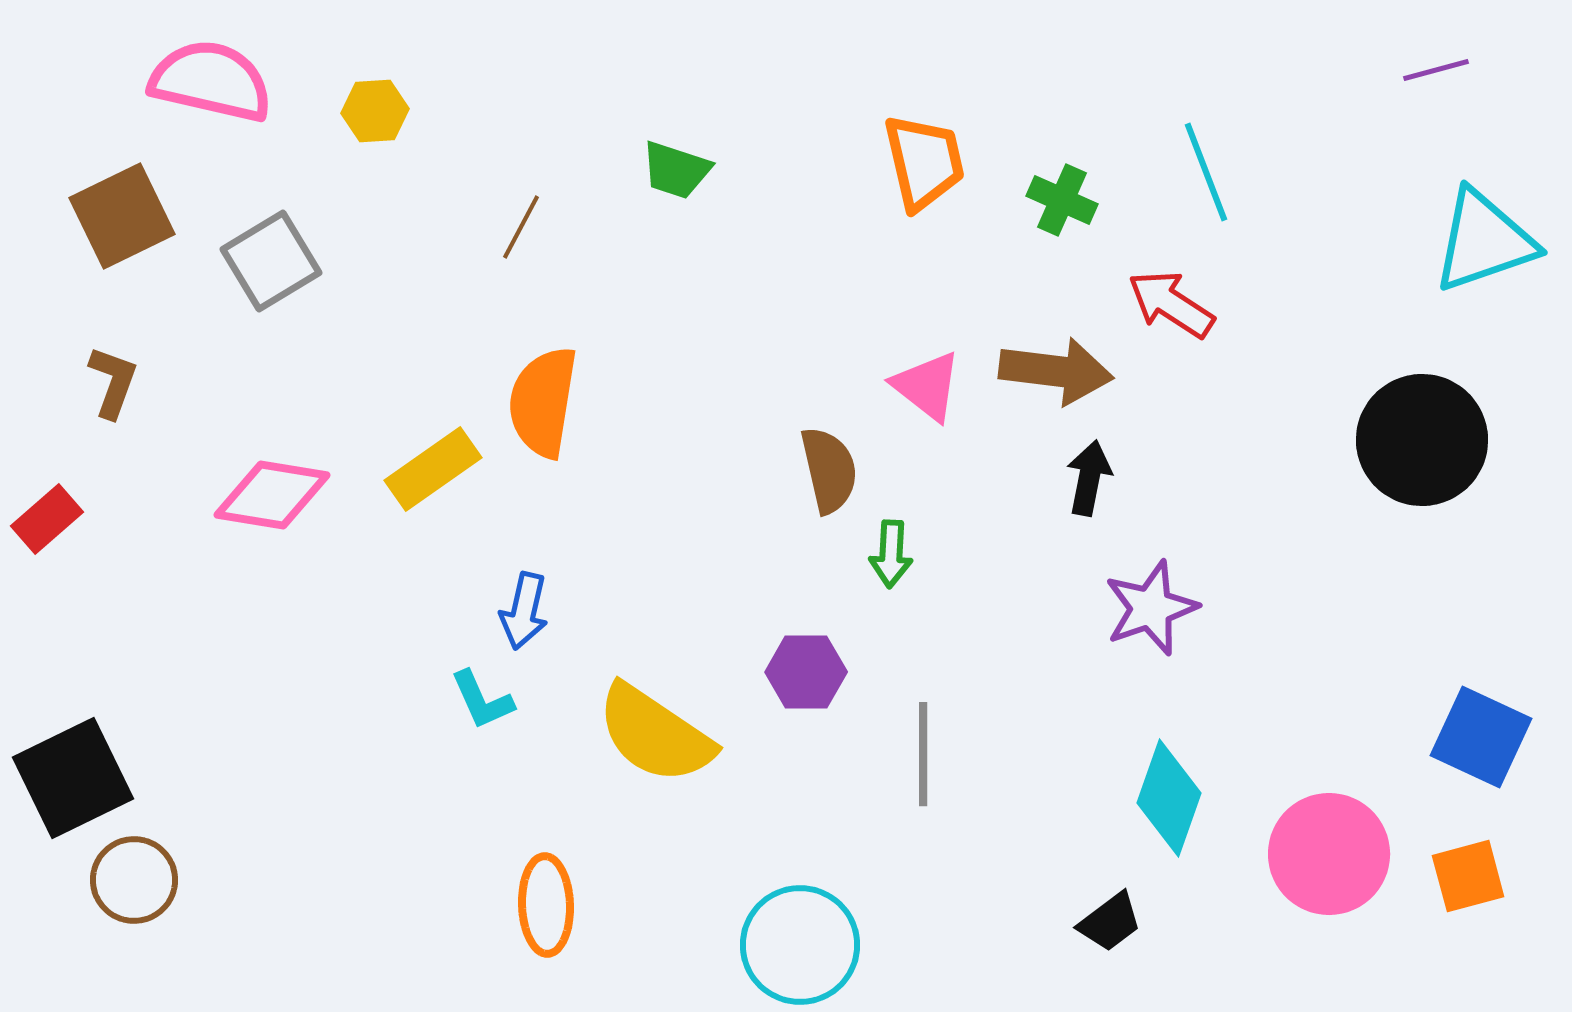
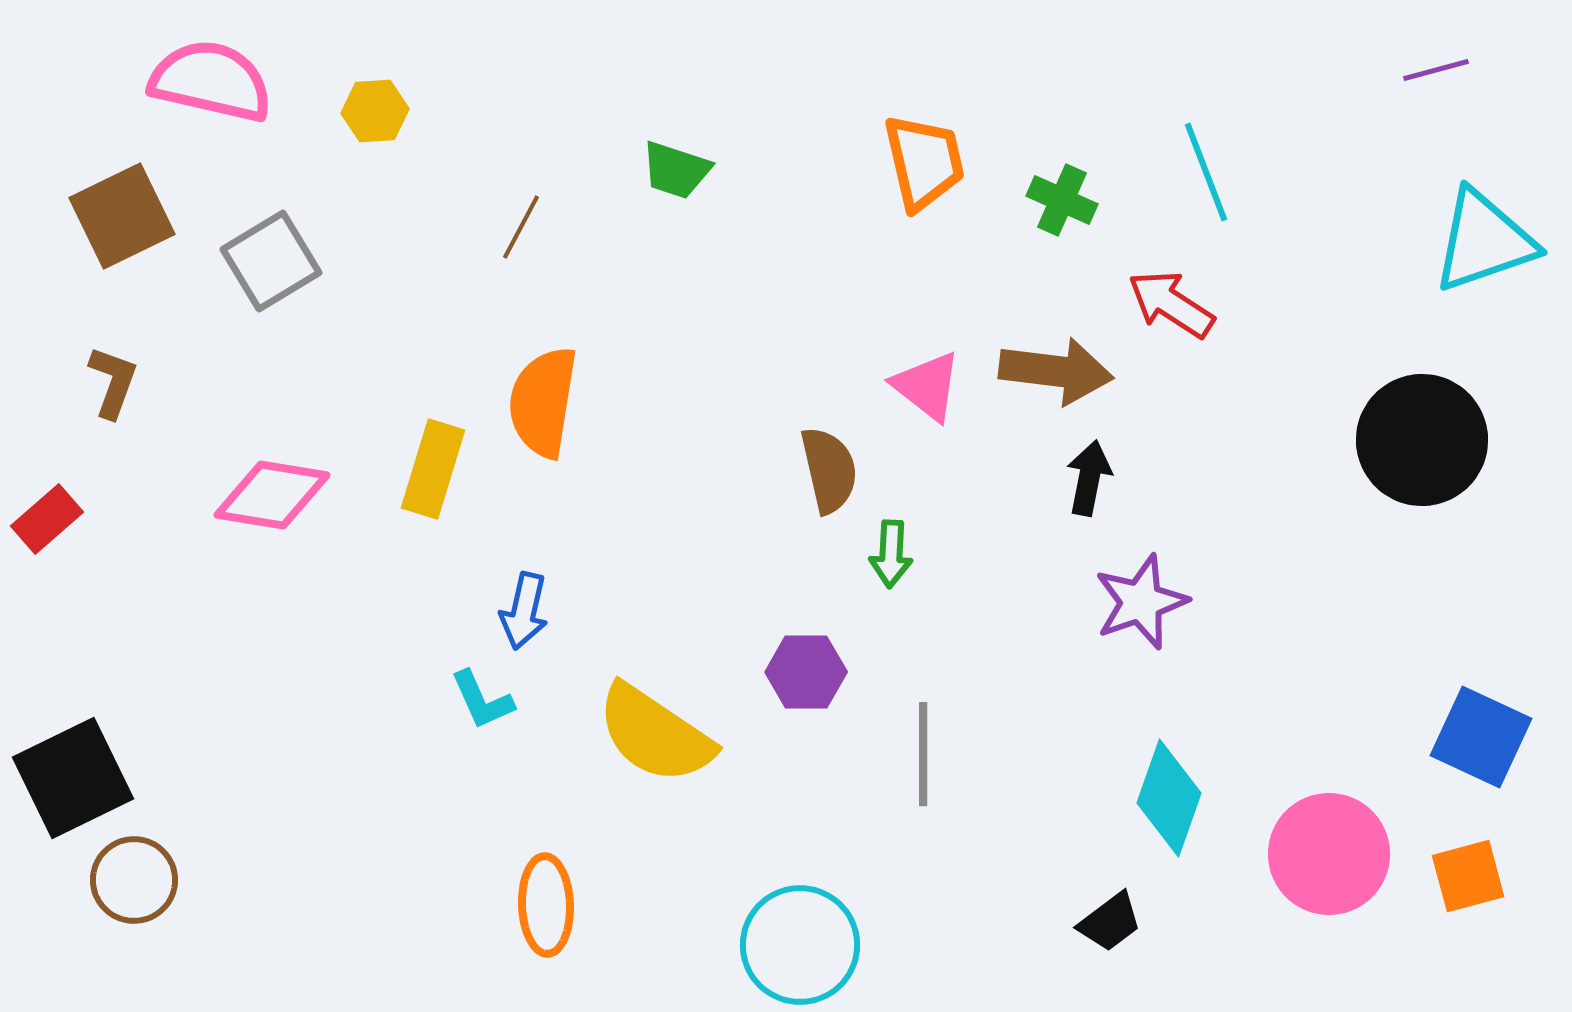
yellow rectangle: rotated 38 degrees counterclockwise
purple star: moved 10 px left, 6 px up
